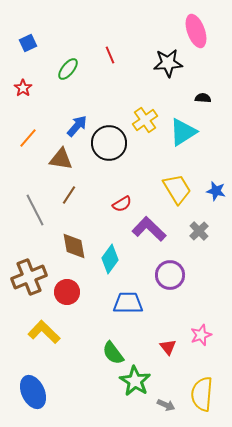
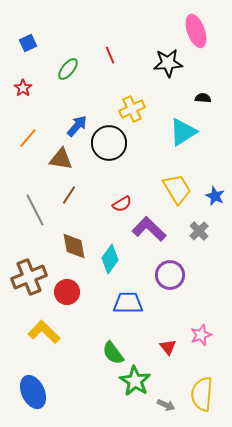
yellow cross: moved 13 px left, 11 px up; rotated 10 degrees clockwise
blue star: moved 1 px left, 5 px down; rotated 12 degrees clockwise
